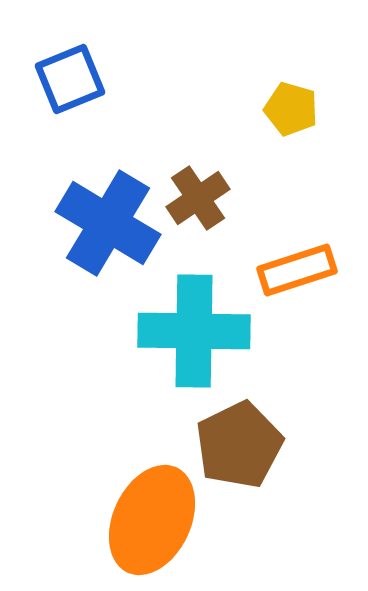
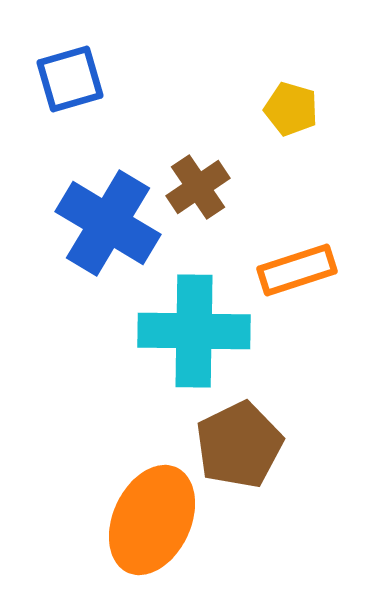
blue square: rotated 6 degrees clockwise
brown cross: moved 11 px up
